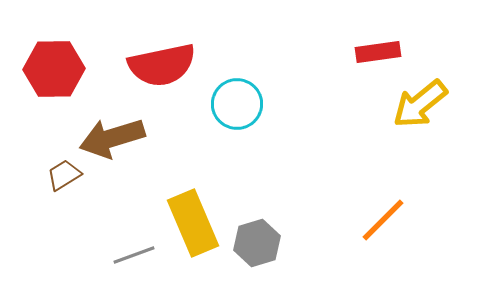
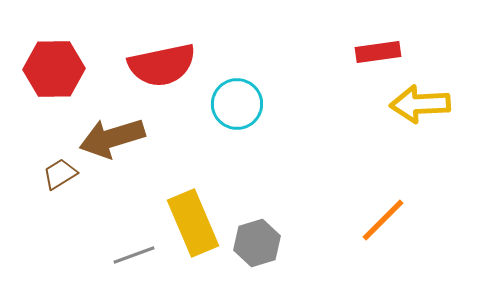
yellow arrow: rotated 36 degrees clockwise
brown trapezoid: moved 4 px left, 1 px up
